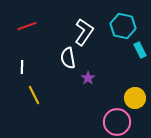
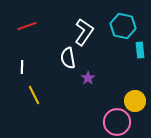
cyan rectangle: rotated 21 degrees clockwise
yellow circle: moved 3 px down
